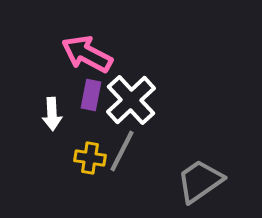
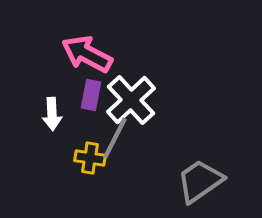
gray line: moved 7 px left, 13 px up
